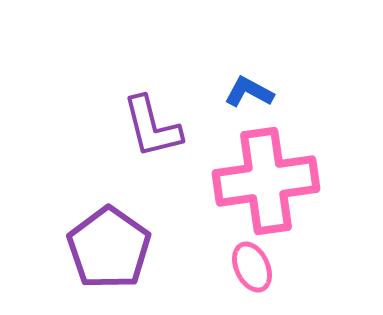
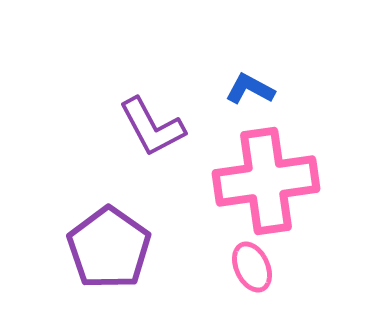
blue L-shape: moved 1 px right, 3 px up
purple L-shape: rotated 14 degrees counterclockwise
